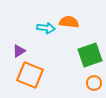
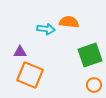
cyan arrow: moved 1 px down
purple triangle: moved 1 px right, 1 px down; rotated 32 degrees clockwise
orange circle: moved 2 px down
